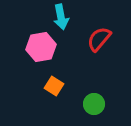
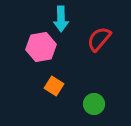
cyan arrow: moved 2 px down; rotated 10 degrees clockwise
